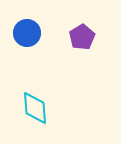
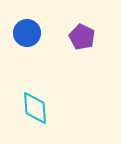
purple pentagon: rotated 15 degrees counterclockwise
